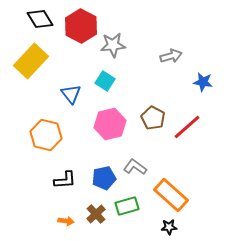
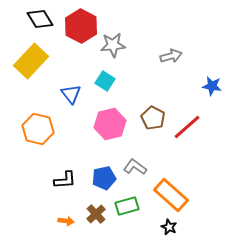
blue star: moved 9 px right, 4 px down
orange hexagon: moved 8 px left, 6 px up
black star: rotated 28 degrees clockwise
